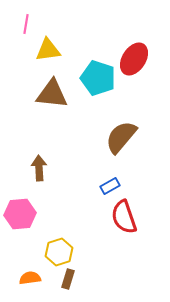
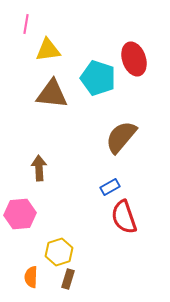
red ellipse: rotated 52 degrees counterclockwise
blue rectangle: moved 1 px down
orange semicircle: moved 1 px right, 1 px up; rotated 80 degrees counterclockwise
